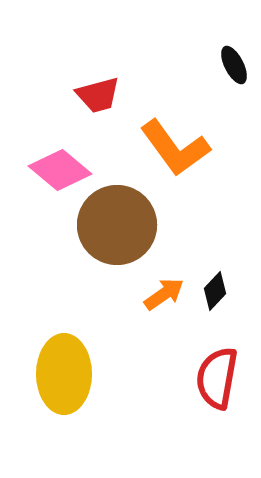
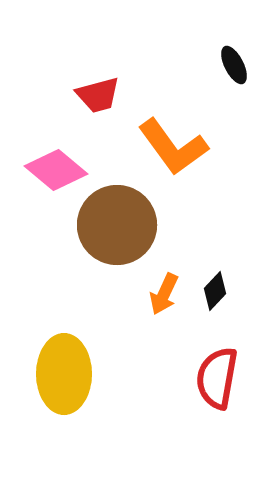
orange L-shape: moved 2 px left, 1 px up
pink diamond: moved 4 px left
orange arrow: rotated 150 degrees clockwise
